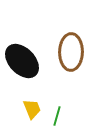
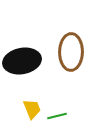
black ellipse: rotated 57 degrees counterclockwise
green line: rotated 60 degrees clockwise
